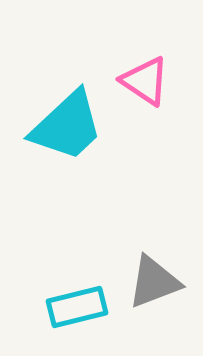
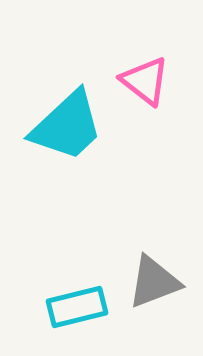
pink triangle: rotated 4 degrees clockwise
